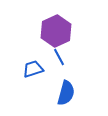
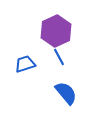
blue trapezoid: moved 8 px left, 5 px up
blue semicircle: rotated 55 degrees counterclockwise
